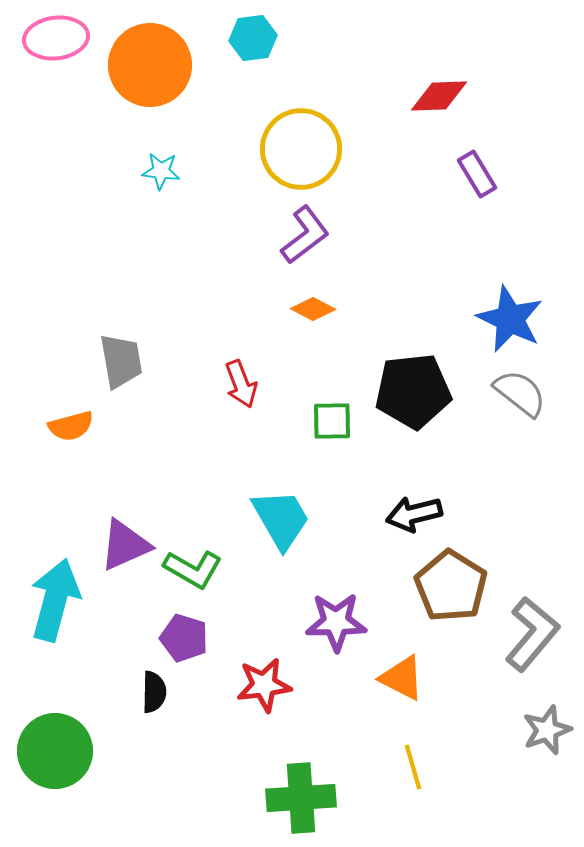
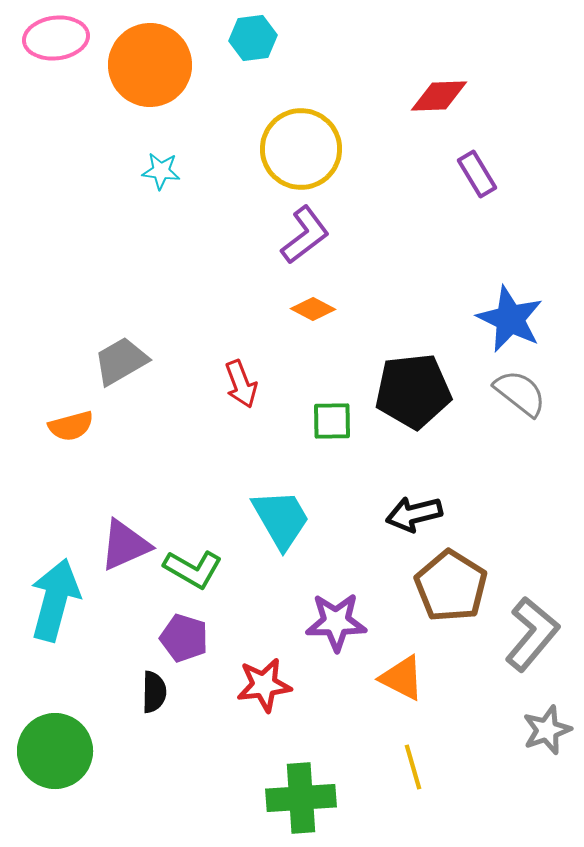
gray trapezoid: rotated 110 degrees counterclockwise
